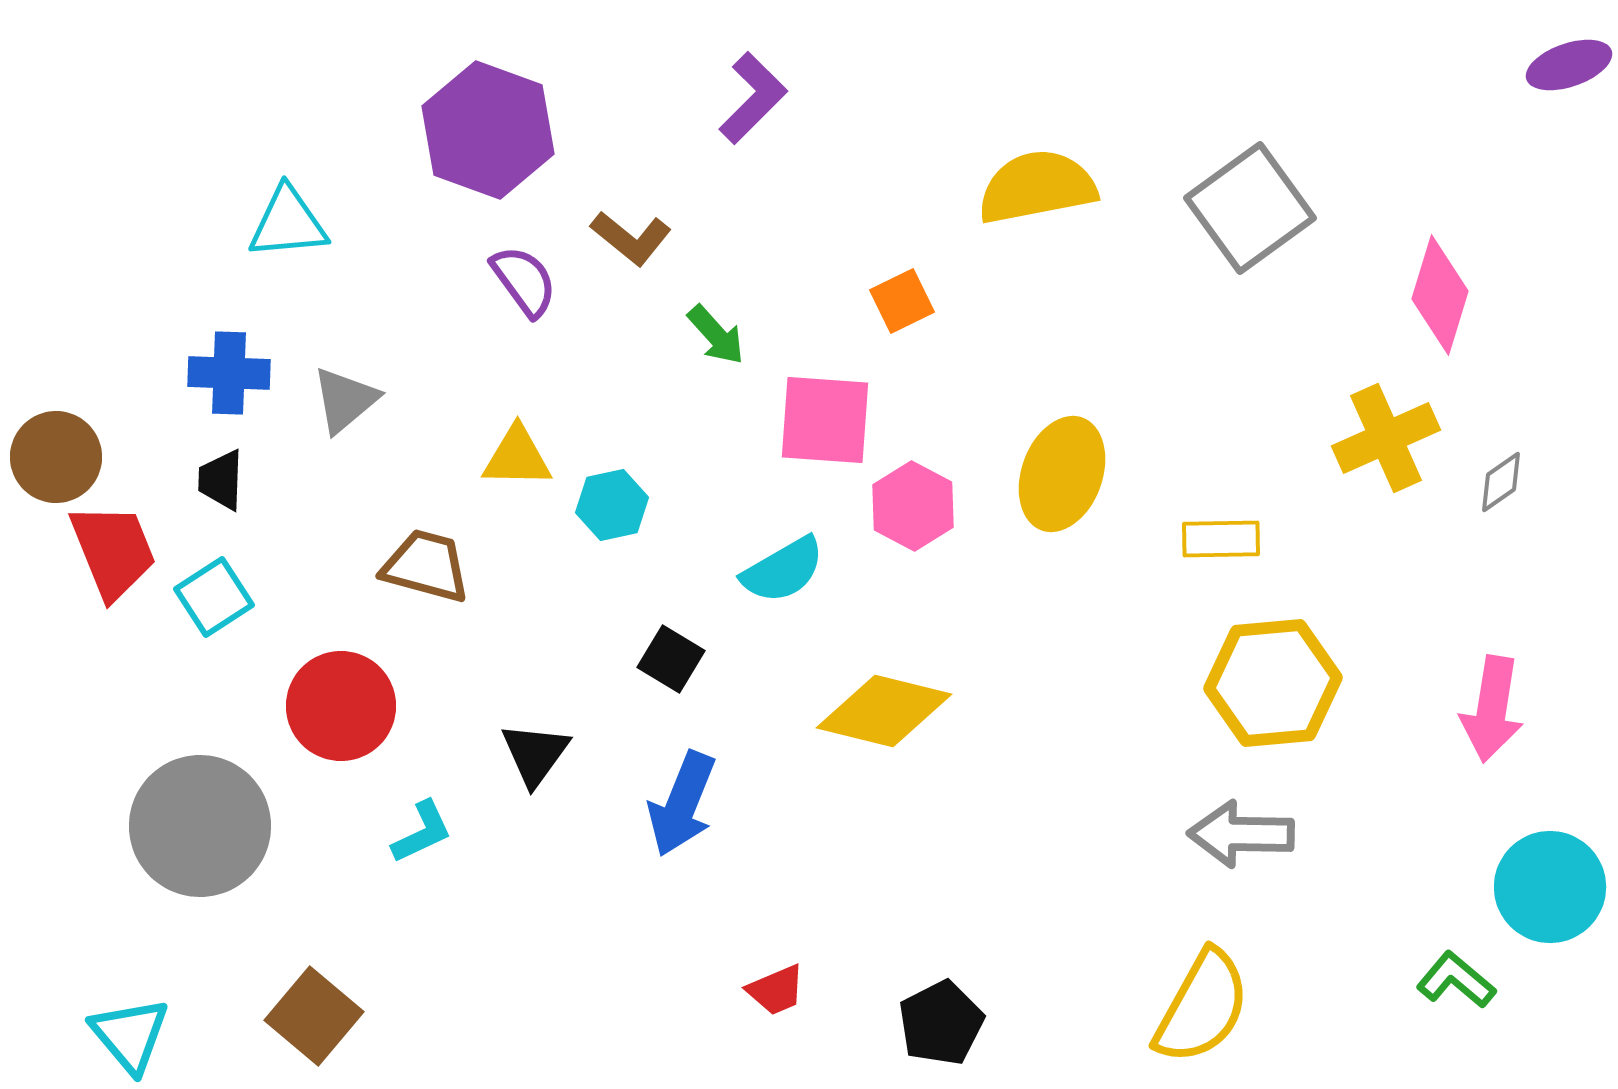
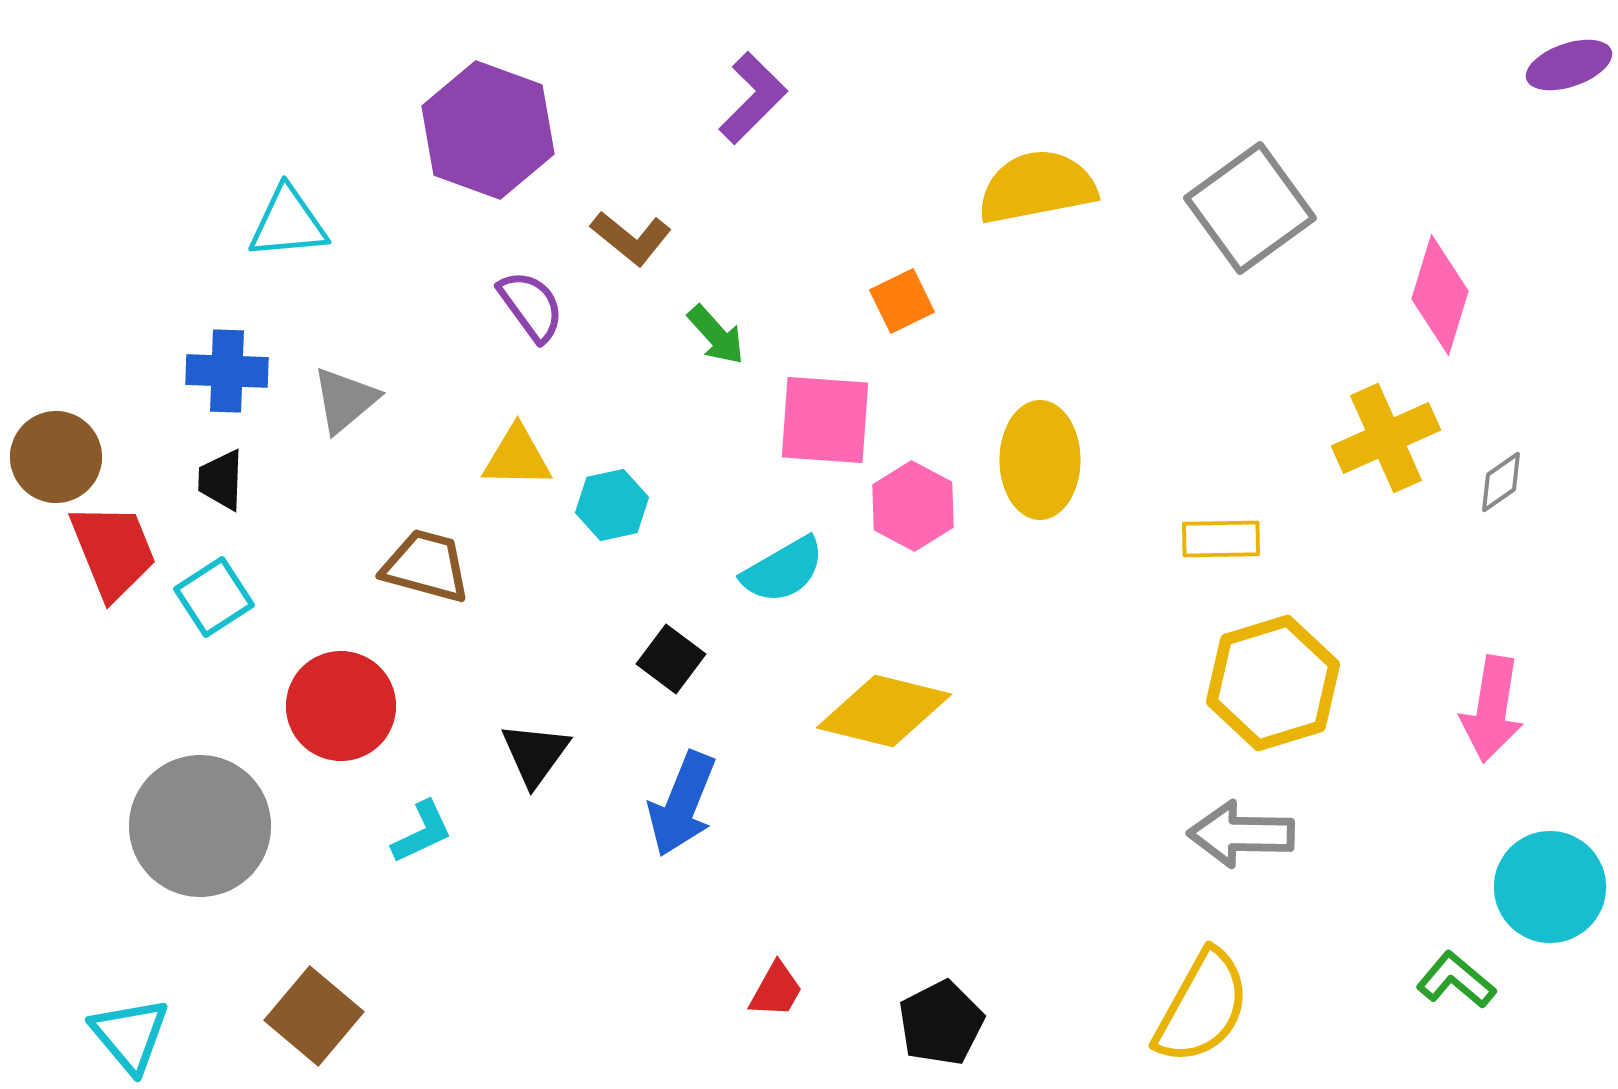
purple semicircle at (524, 281): moved 7 px right, 25 px down
blue cross at (229, 373): moved 2 px left, 2 px up
yellow ellipse at (1062, 474): moved 22 px left, 14 px up; rotated 20 degrees counterclockwise
black square at (671, 659): rotated 6 degrees clockwise
yellow hexagon at (1273, 683): rotated 12 degrees counterclockwise
red trapezoid at (776, 990): rotated 38 degrees counterclockwise
